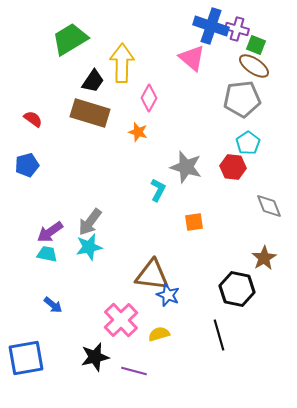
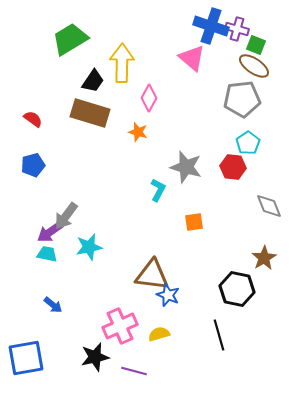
blue pentagon: moved 6 px right
gray arrow: moved 24 px left, 6 px up
pink cross: moved 1 px left, 6 px down; rotated 20 degrees clockwise
